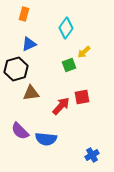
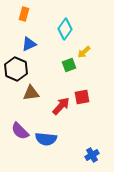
cyan diamond: moved 1 px left, 1 px down
black hexagon: rotated 20 degrees counterclockwise
